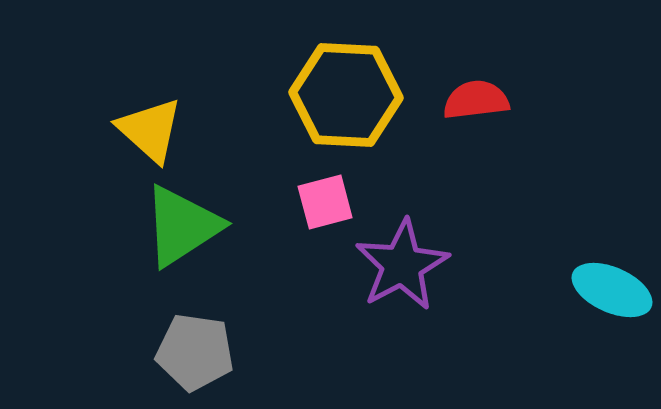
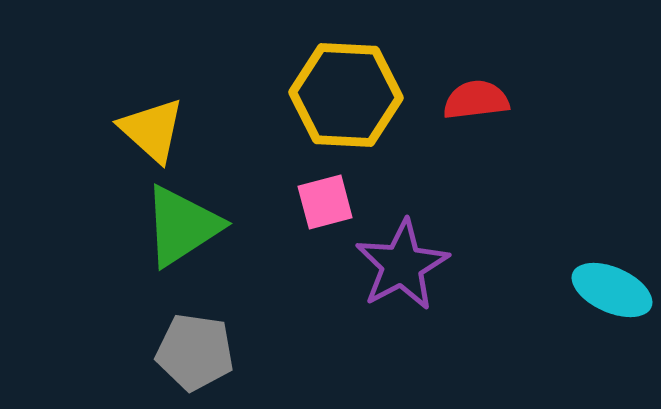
yellow triangle: moved 2 px right
